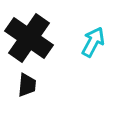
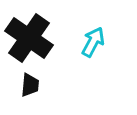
black trapezoid: moved 3 px right
